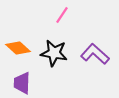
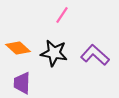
purple L-shape: moved 1 px down
